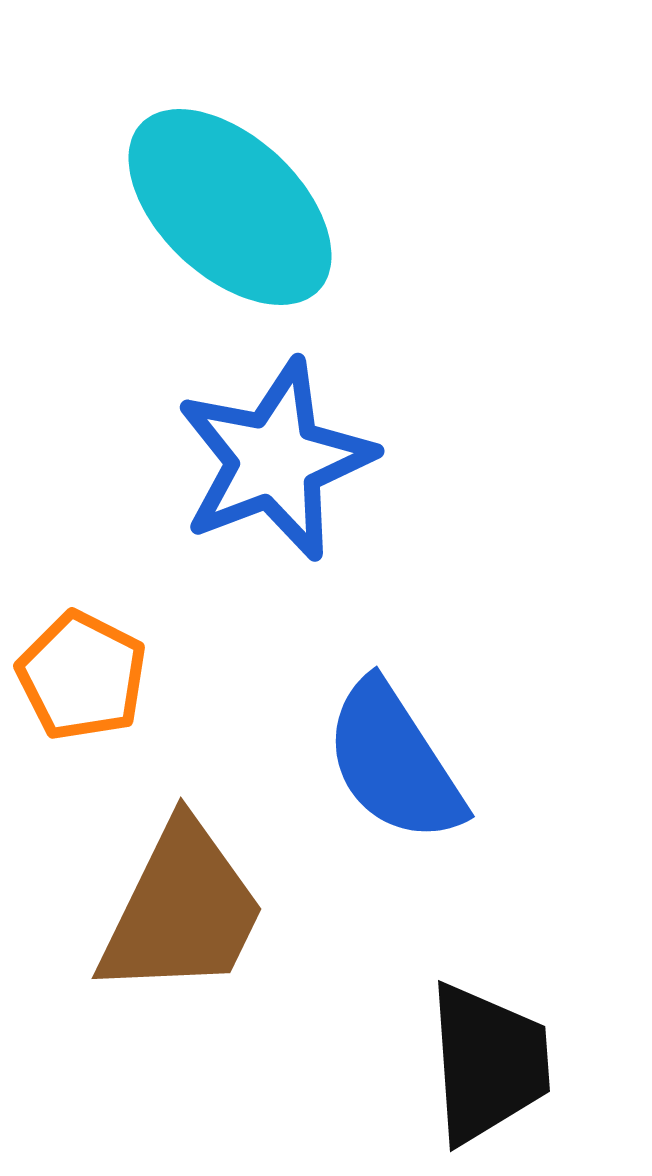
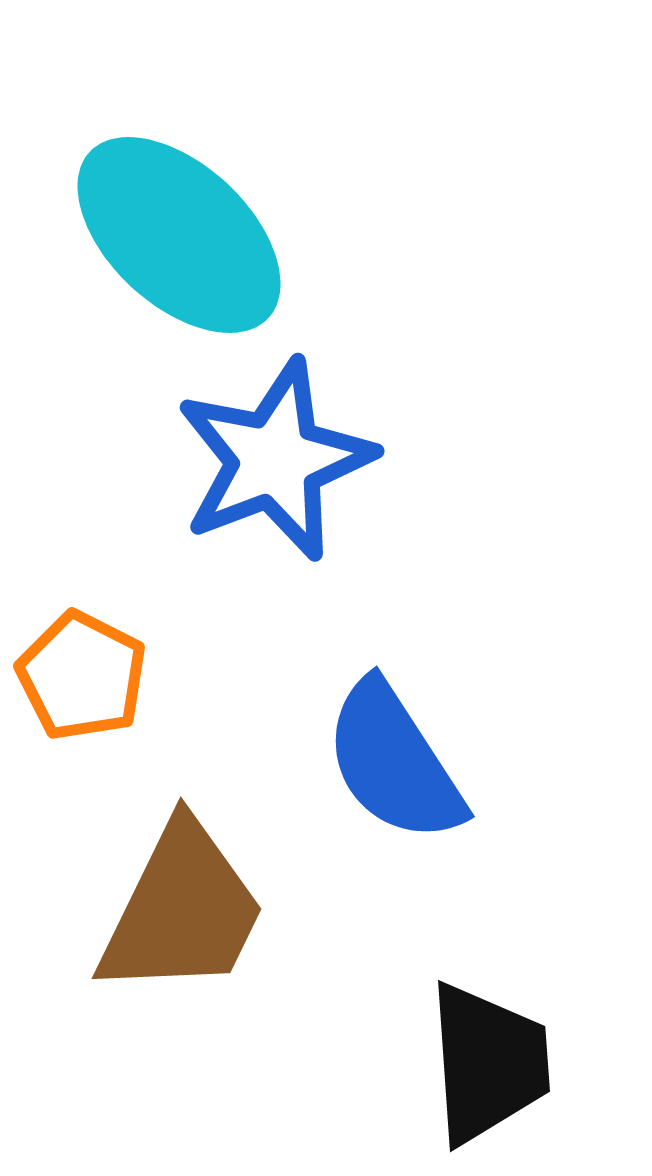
cyan ellipse: moved 51 px left, 28 px down
